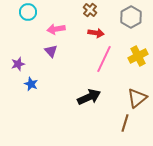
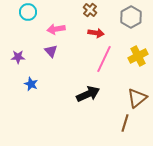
purple star: moved 7 px up; rotated 16 degrees clockwise
black arrow: moved 1 px left, 3 px up
